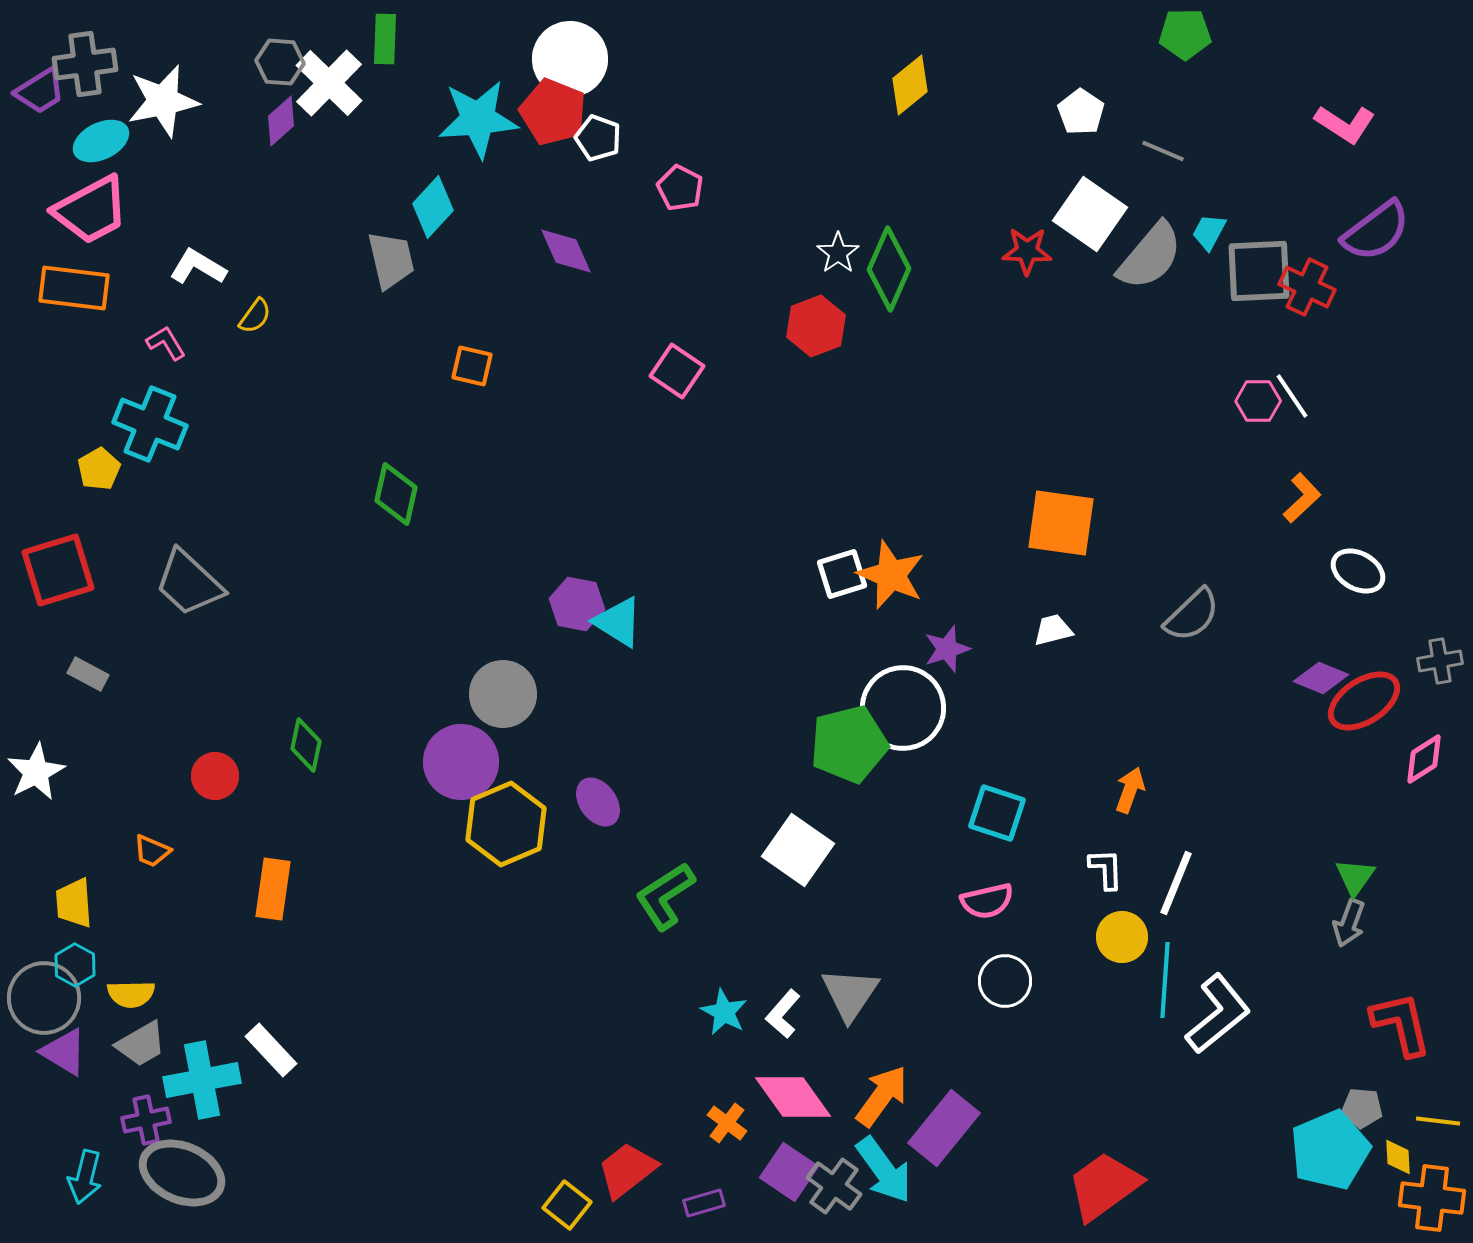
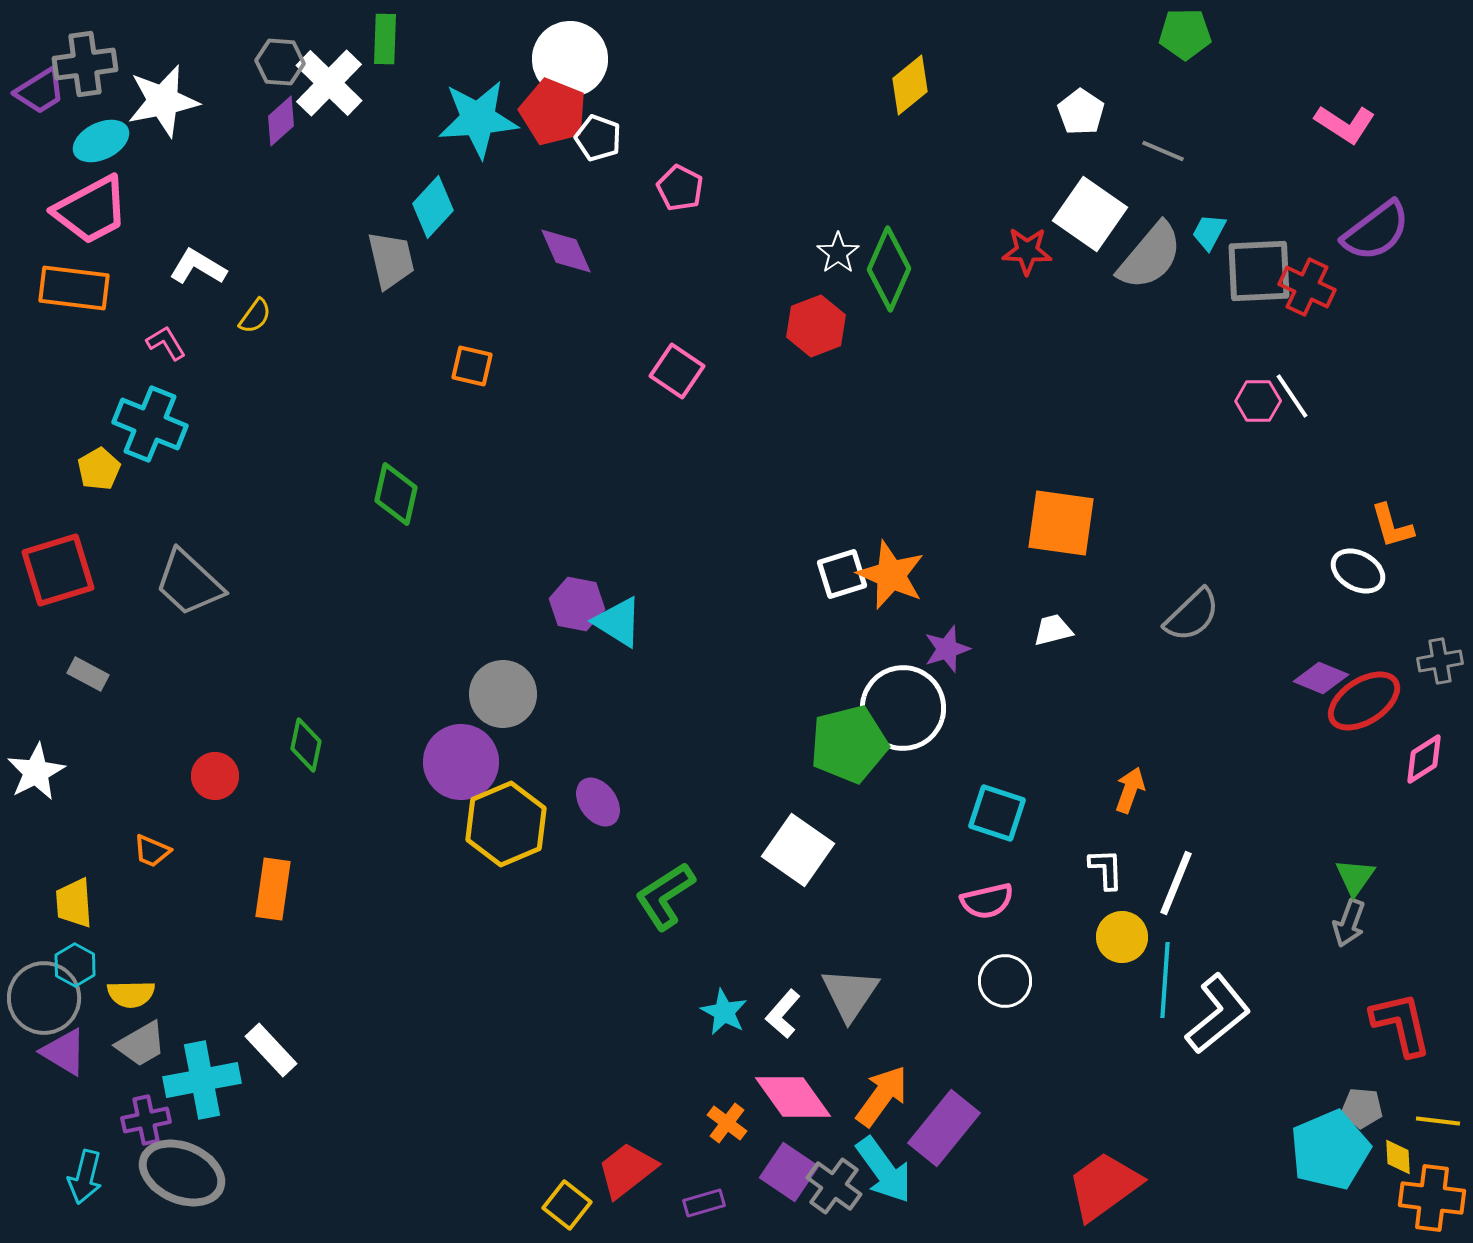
orange L-shape at (1302, 498): moved 90 px right, 28 px down; rotated 117 degrees clockwise
